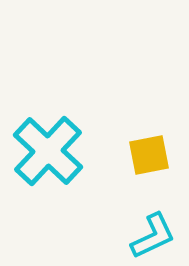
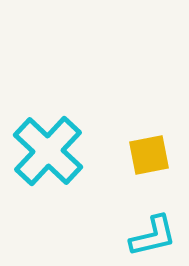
cyan L-shape: rotated 12 degrees clockwise
